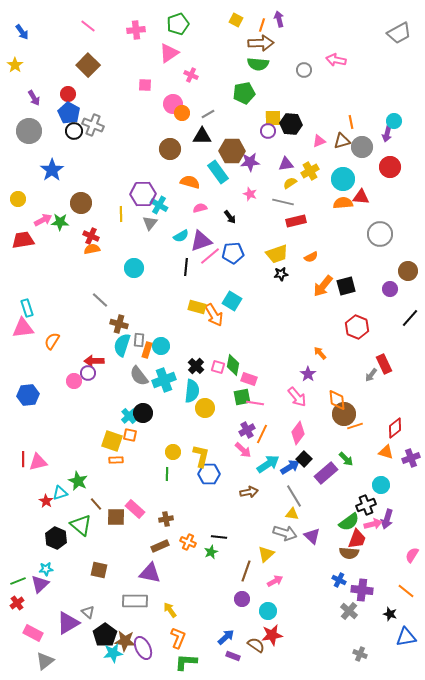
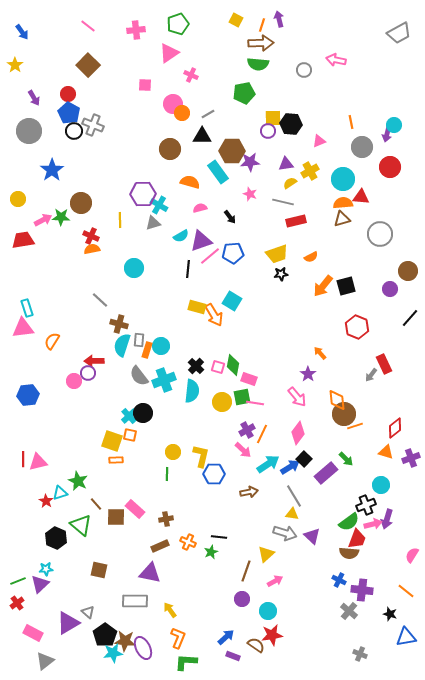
cyan circle at (394, 121): moved 4 px down
brown triangle at (342, 141): moved 78 px down
yellow line at (121, 214): moved 1 px left, 6 px down
green star at (60, 222): moved 1 px right, 5 px up
gray triangle at (150, 223): moved 3 px right; rotated 35 degrees clockwise
black line at (186, 267): moved 2 px right, 2 px down
yellow circle at (205, 408): moved 17 px right, 6 px up
blue hexagon at (209, 474): moved 5 px right
